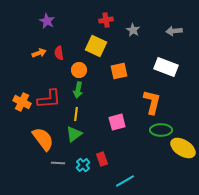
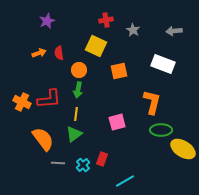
purple star: rotated 21 degrees clockwise
white rectangle: moved 3 px left, 3 px up
yellow ellipse: moved 1 px down
red rectangle: rotated 40 degrees clockwise
